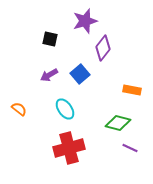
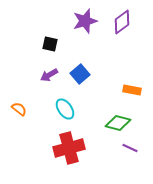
black square: moved 5 px down
purple diamond: moved 19 px right, 26 px up; rotated 15 degrees clockwise
